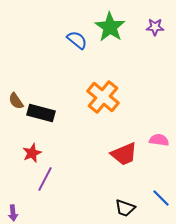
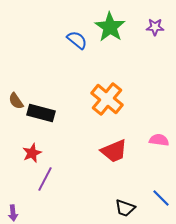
orange cross: moved 4 px right, 2 px down
red trapezoid: moved 10 px left, 3 px up
